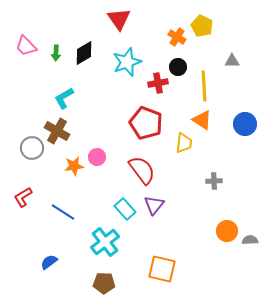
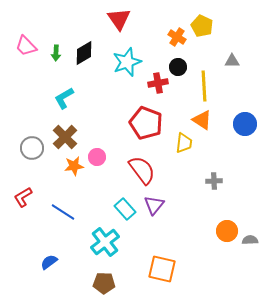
brown cross: moved 8 px right, 6 px down; rotated 15 degrees clockwise
